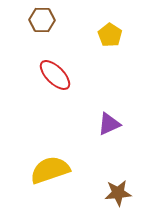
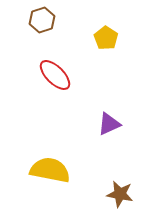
brown hexagon: rotated 20 degrees counterclockwise
yellow pentagon: moved 4 px left, 3 px down
yellow semicircle: rotated 30 degrees clockwise
brown star: moved 2 px right, 1 px down; rotated 16 degrees clockwise
